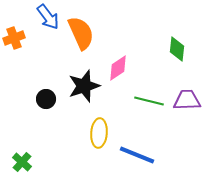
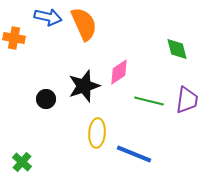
blue arrow: rotated 40 degrees counterclockwise
orange semicircle: moved 3 px right, 9 px up
orange cross: rotated 30 degrees clockwise
green diamond: rotated 20 degrees counterclockwise
pink diamond: moved 1 px right, 4 px down
purple trapezoid: rotated 100 degrees clockwise
yellow ellipse: moved 2 px left
blue line: moved 3 px left, 1 px up
